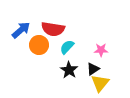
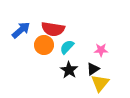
orange circle: moved 5 px right
